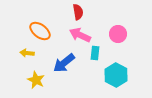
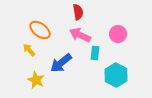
orange ellipse: moved 1 px up
yellow arrow: moved 2 px right, 3 px up; rotated 40 degrees clockwise
blue arrow: moved 3 px left
